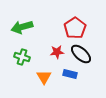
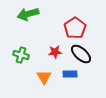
green arrow: moved 6 px right, 13 px up
red star: moved 2 px left
green cross: moved 1 px left, 2 px up
blue rectangle: rotated 16 degrees counterclockwise
